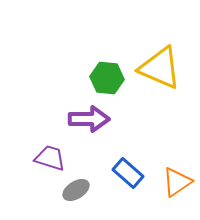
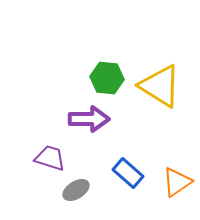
yellow triangle: moved 18 px down; rotated 9 degrees clockwise
